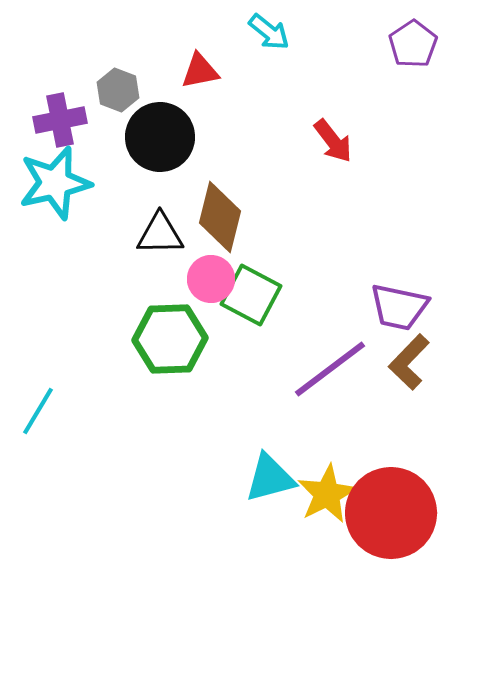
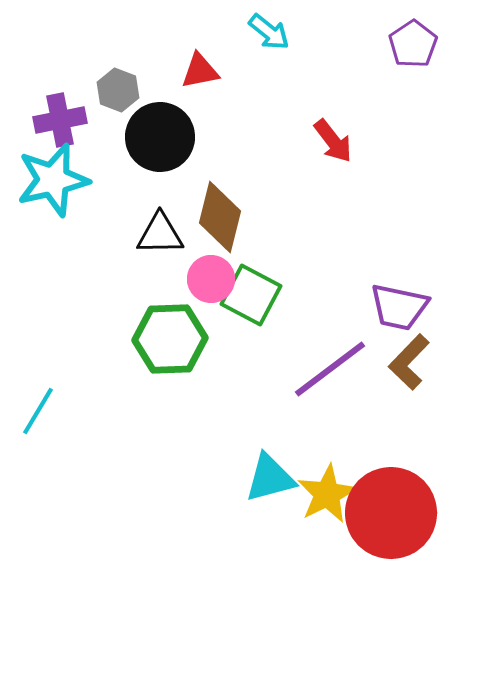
cyan star: moved 2 px left, 3 px up
